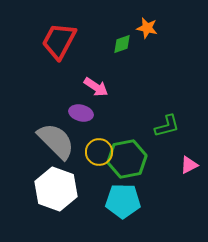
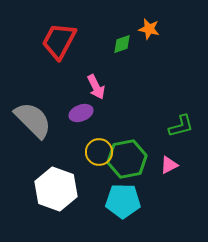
orange star: moved 2 px right, 1 px down
pink arrow: rotated 30 degrees clockwise
purple ellipse: rotated 35 degrees counterclockwise
green L-shape: moved 14 px right
gray semicircle: moved 23 px left, 21 px up
pink triangle: moved 20 px left
